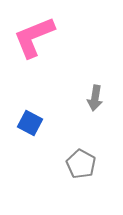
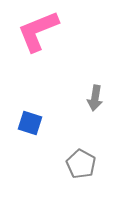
pink L-shape: moved 4 px right, 6 px up
blue square: rotated 10 degrees counterclockwise
